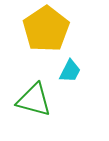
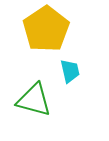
cyan trapezoid: rotated 40 degrees counterclockwise
